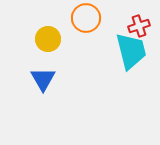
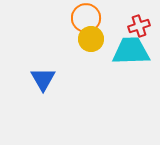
yellow circle: moved 43 px right
cyan trapezoid: rotated 78 degrees counterclockwise
